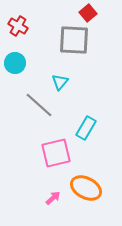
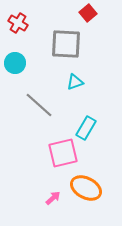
red cross: moved 3 px up
gray square: moved 8 px left, 4 px down
cyan triangle: moved 15 px right; rotated 30 degrees clockwise
pink square: moved 7 px right
